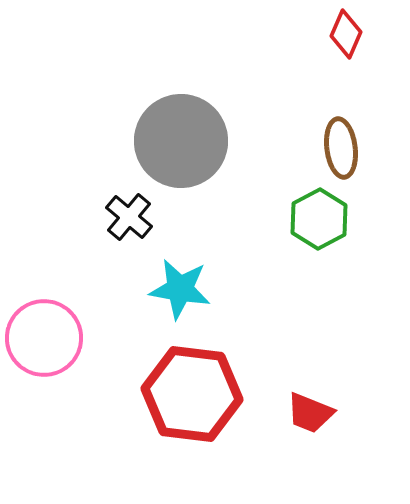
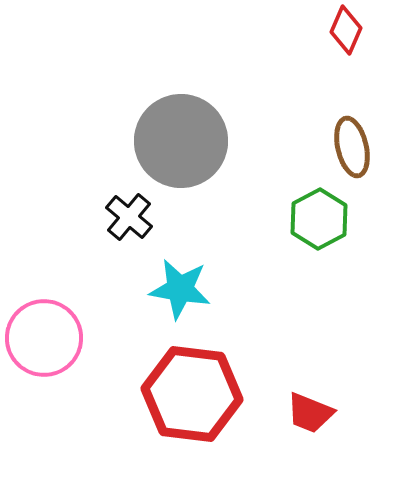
red diamond: moved 4 px up
brown ellipse: moved 11 px right, 1 px up; rotated 6 degrees counterclockwise
